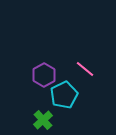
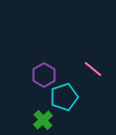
pink line: moved 8 px right
cyan pentagon: moved 2 px down; rotated 8 degrees clockwise
